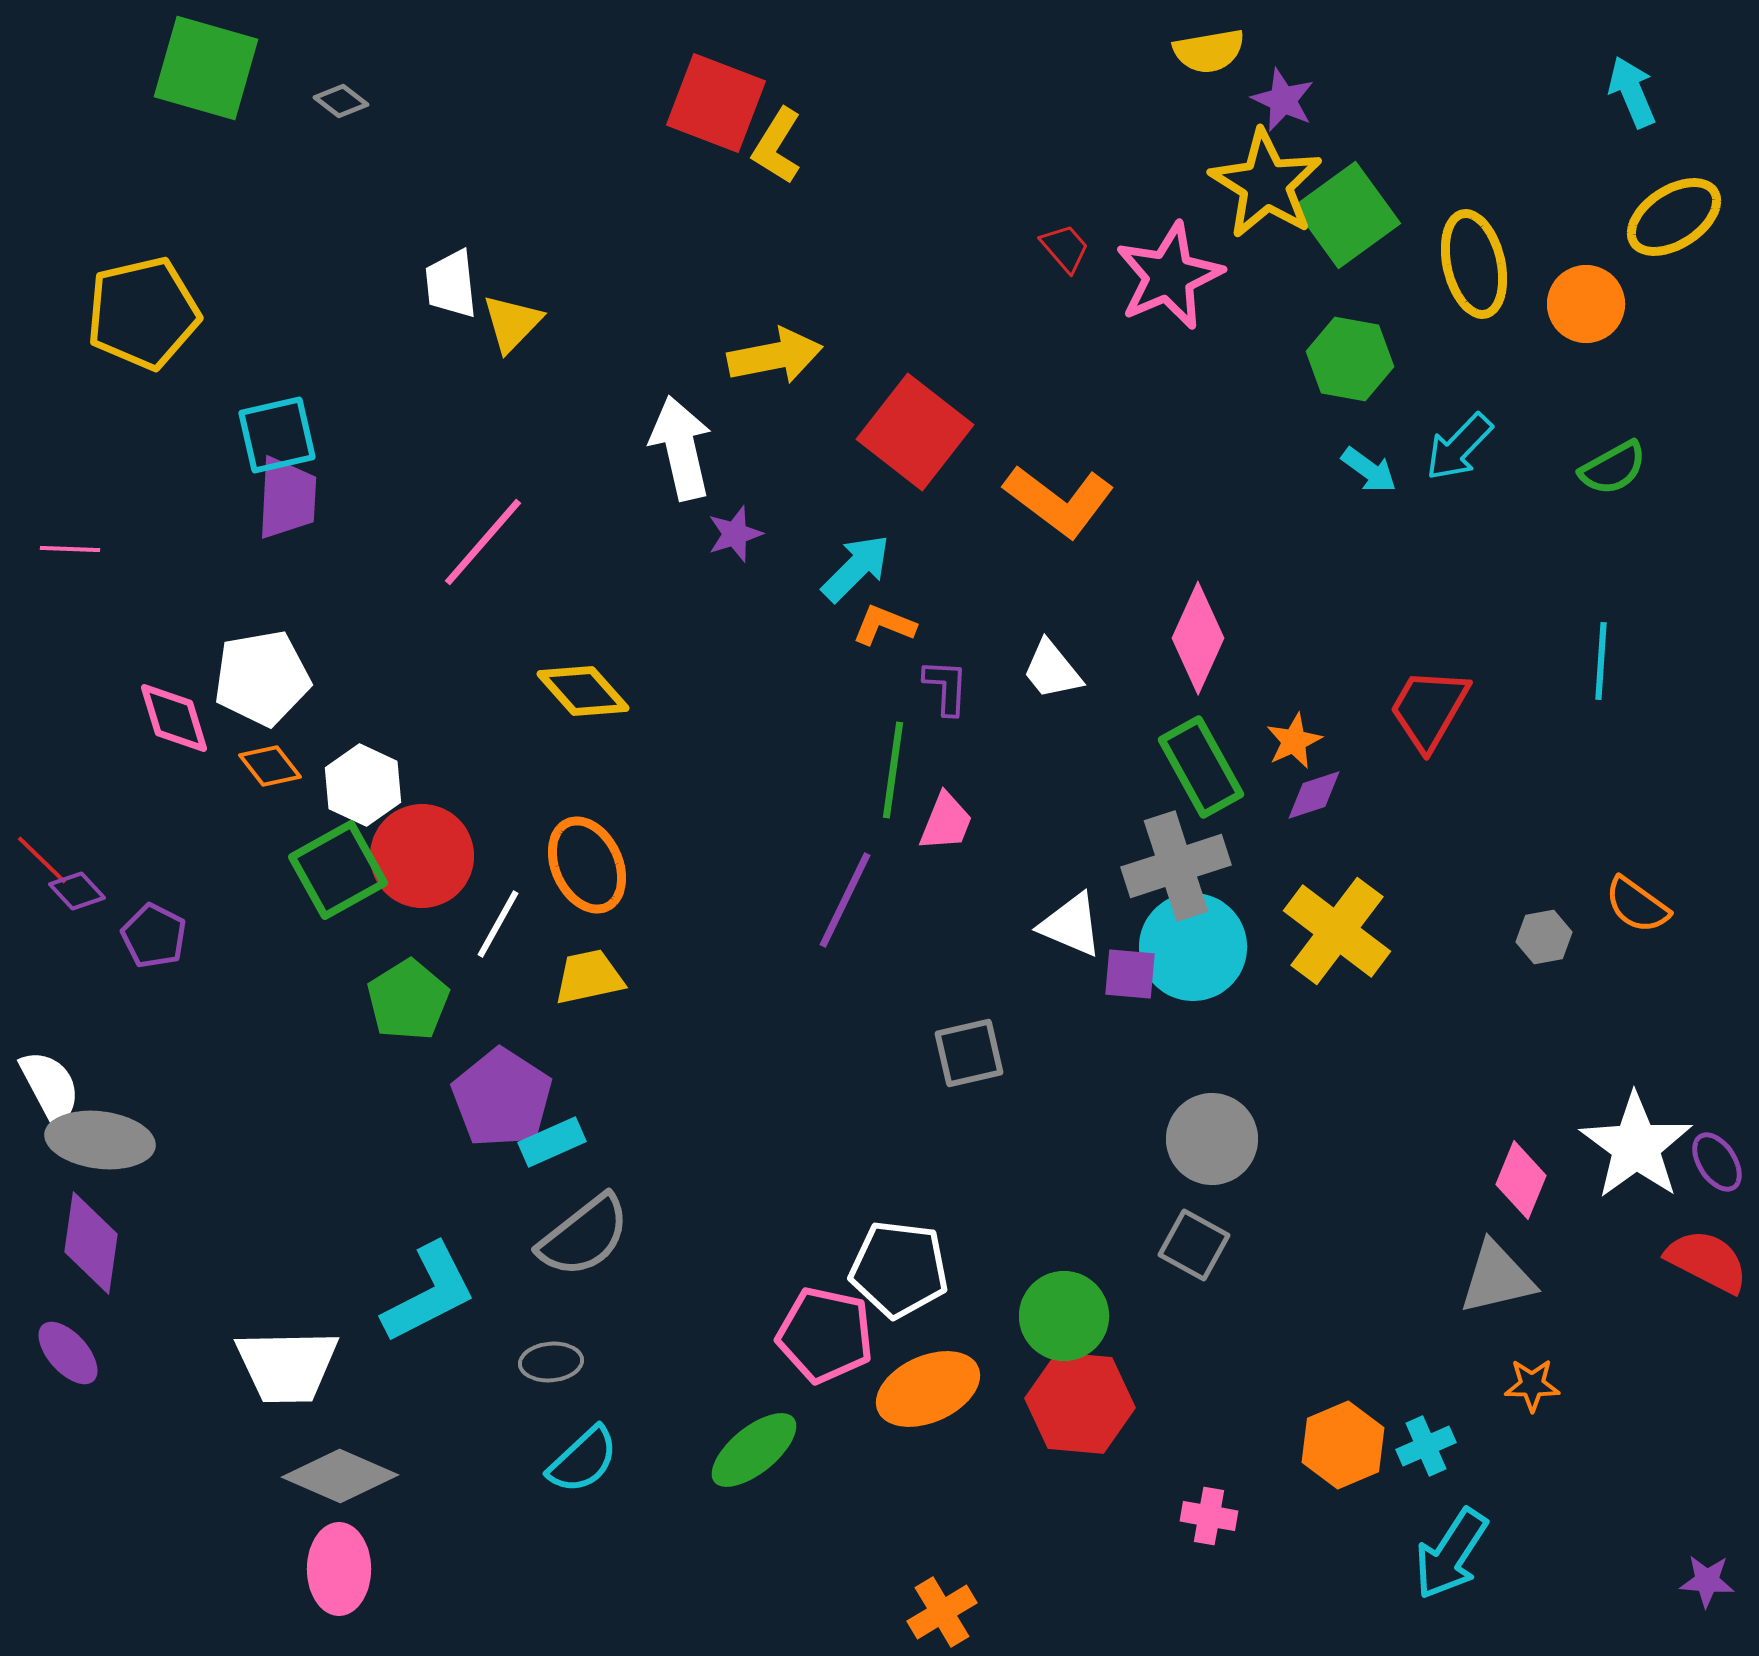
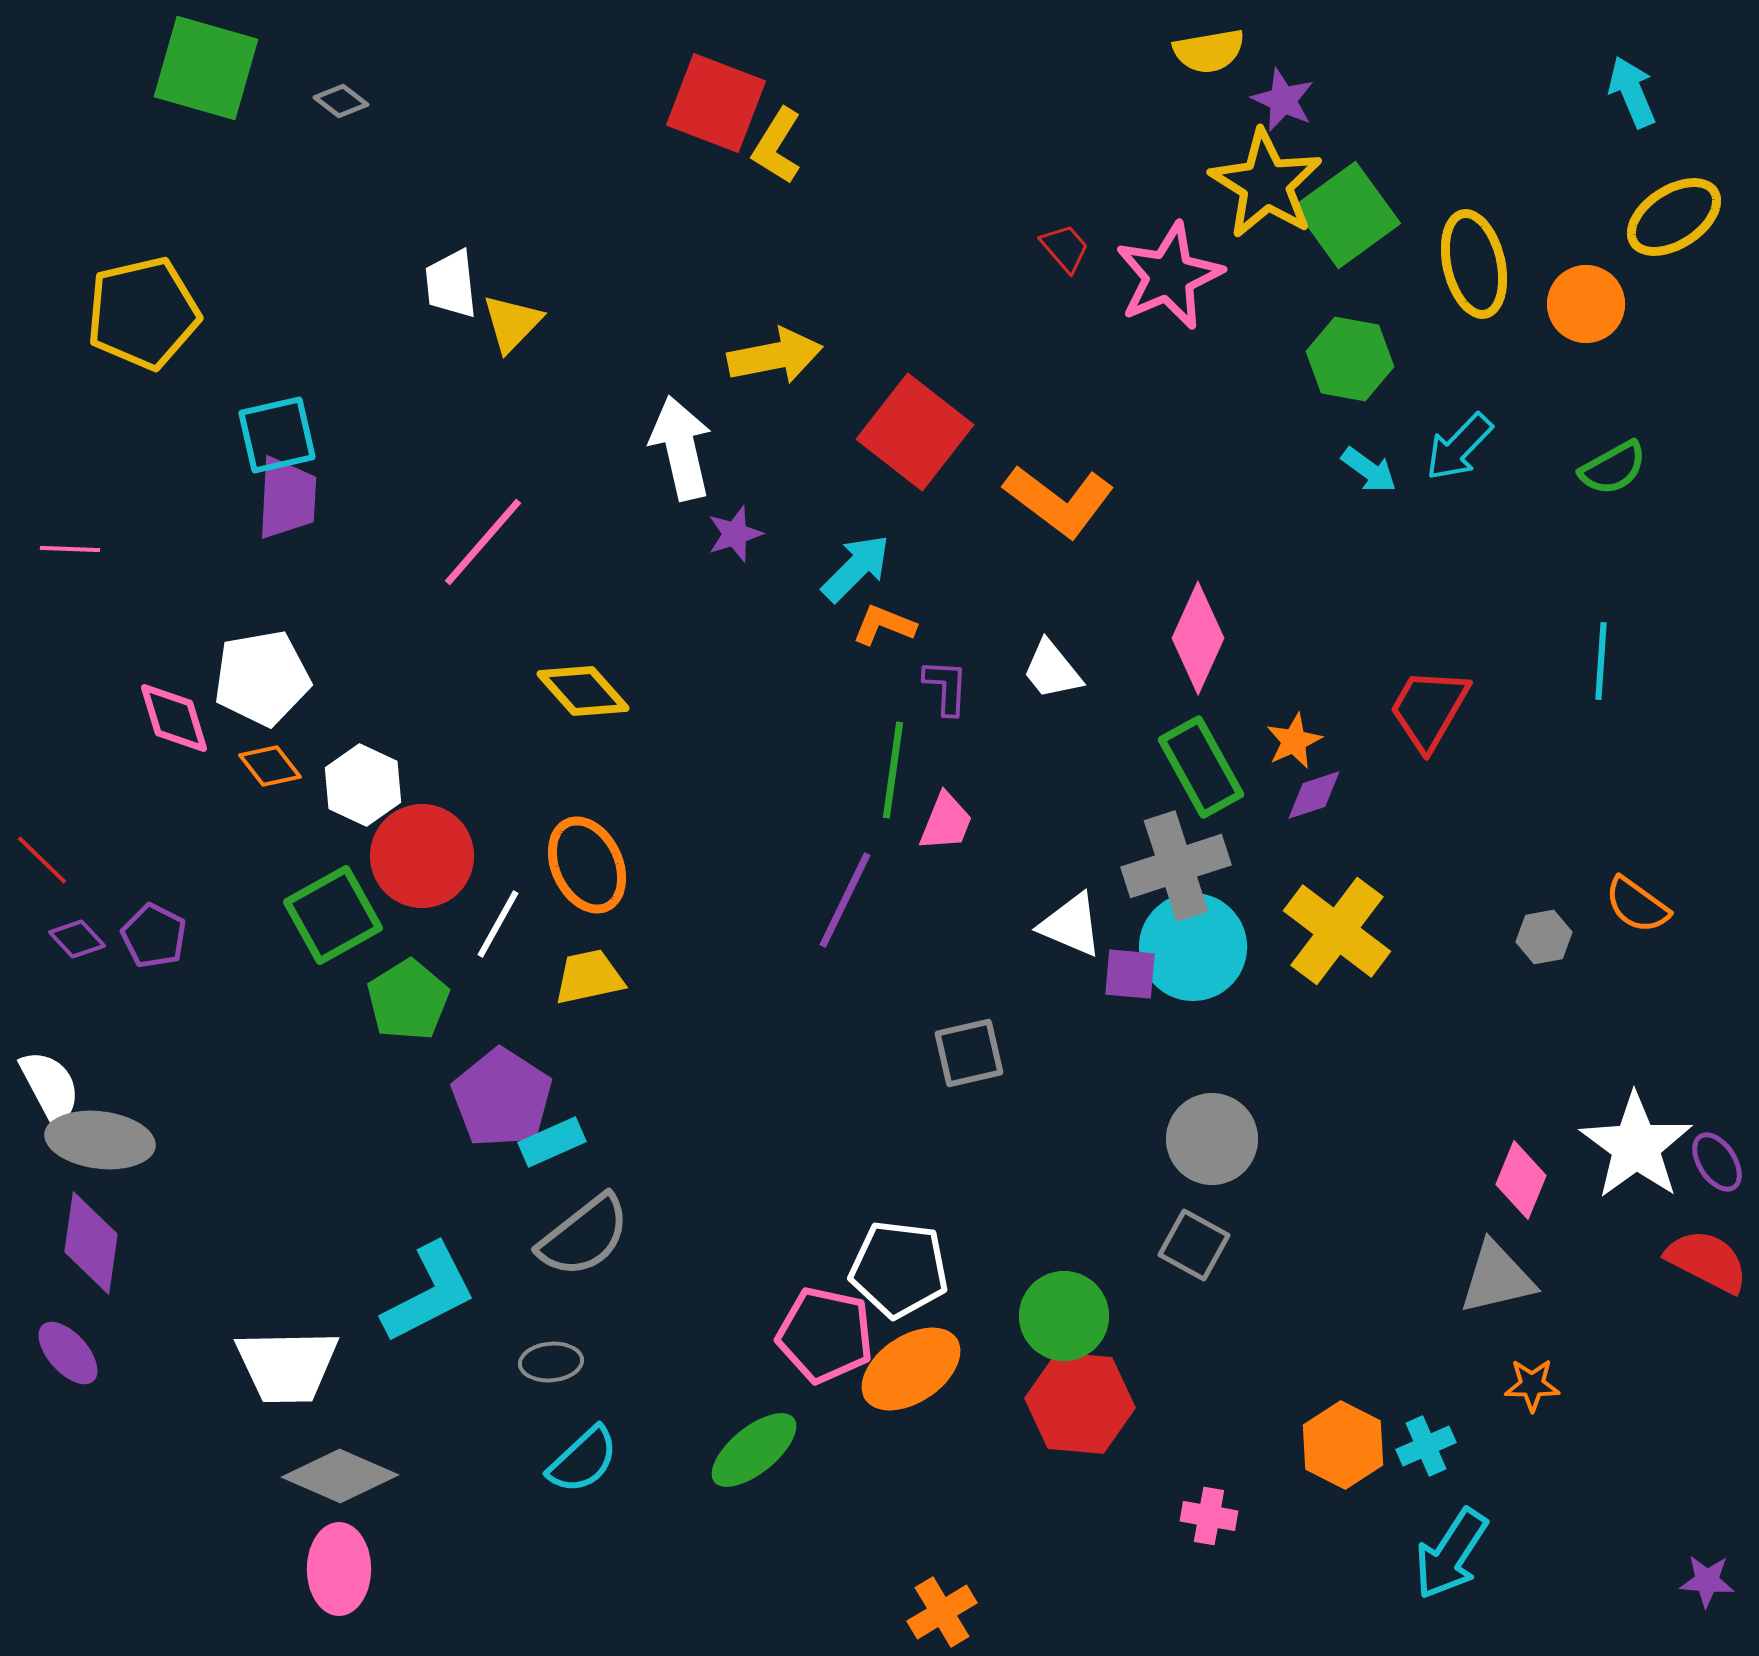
green square at (338, 870): moved 5 px left, 45 px down
purple diamond at (77, 891): moved 48 px down
orange ellipse at (928, 1389): moved 17 px left, 20 px up; rotated 10 degrees counterclockwise
orange hexagon at (1343, 1445): rotated 10 degrees counterclockwise
